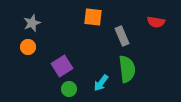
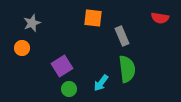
orange square: moved 1 px down
red semicircle: moved 4 px right, 4 px up
orange circle: moved 6 px left, 1 px down
